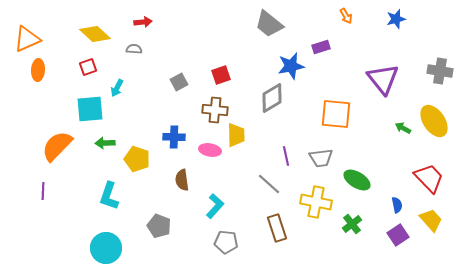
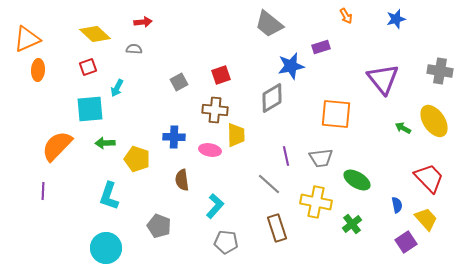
yellow trapezoid at (431, 220): moved 5 px left, 1 px up
purple square at (398, 235): moved 8 px right, 7 px down
